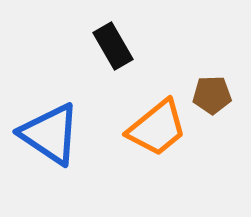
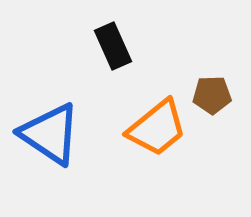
black rectangle: rotated 6 degrees clockwise
